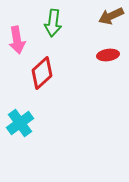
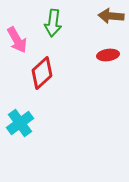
brown arrow: rotated 30 degrees clockwise
pink arrow: rotated 20 degrees counterclockwise
